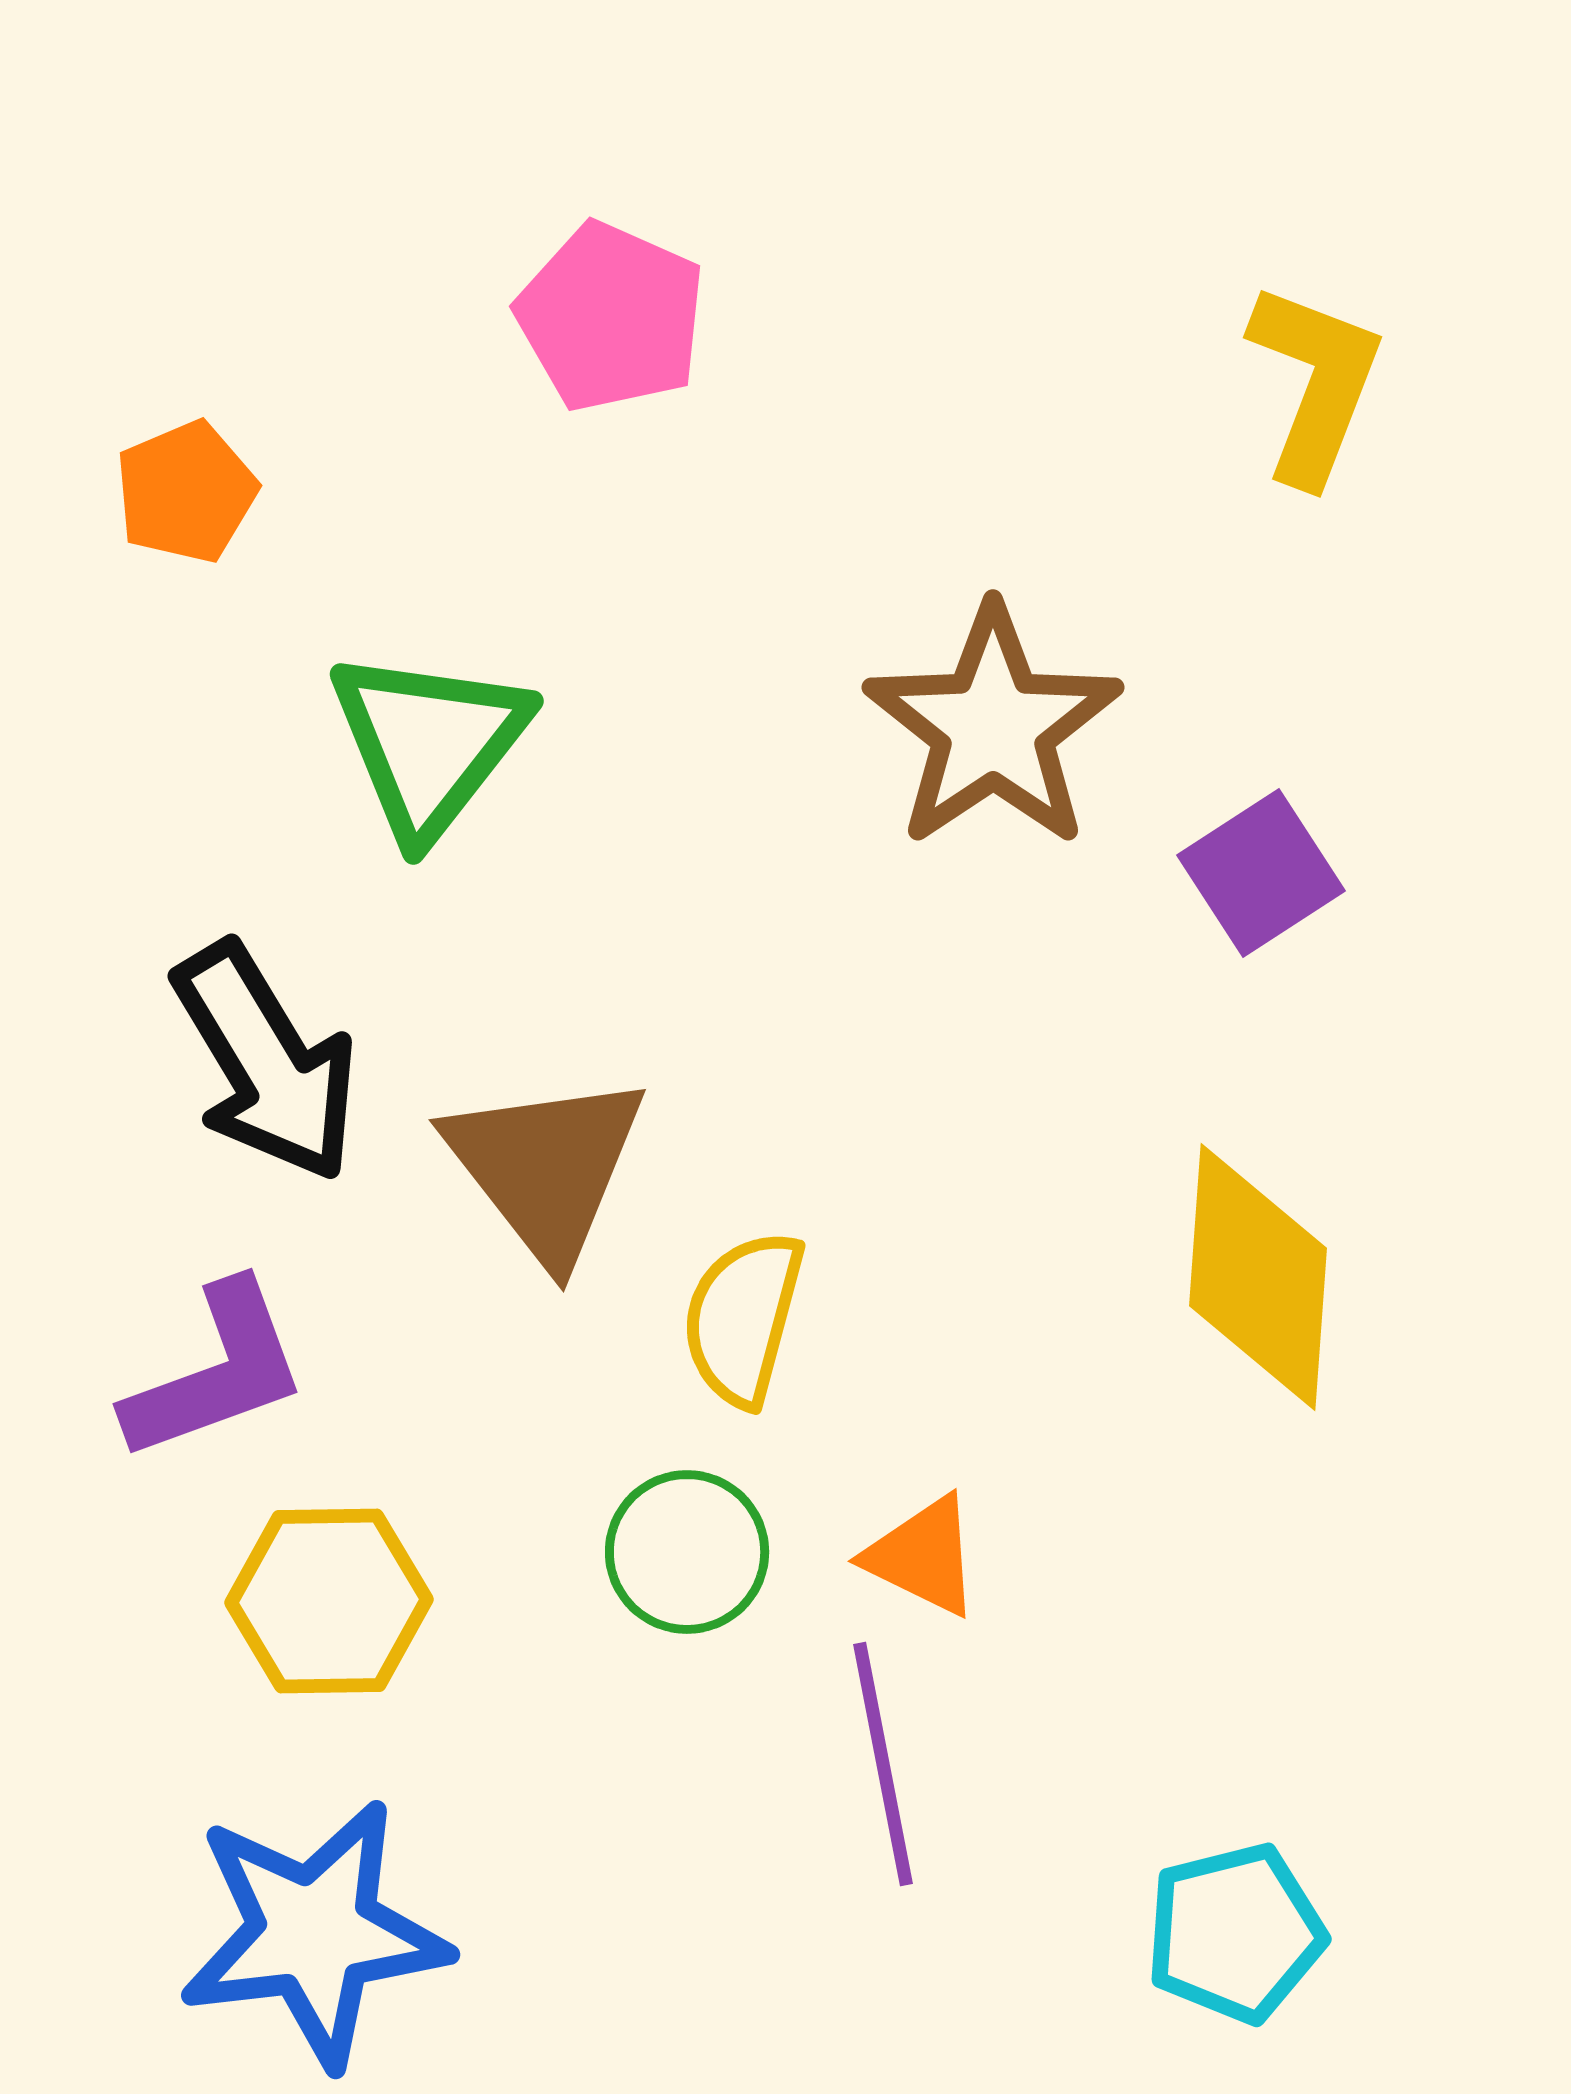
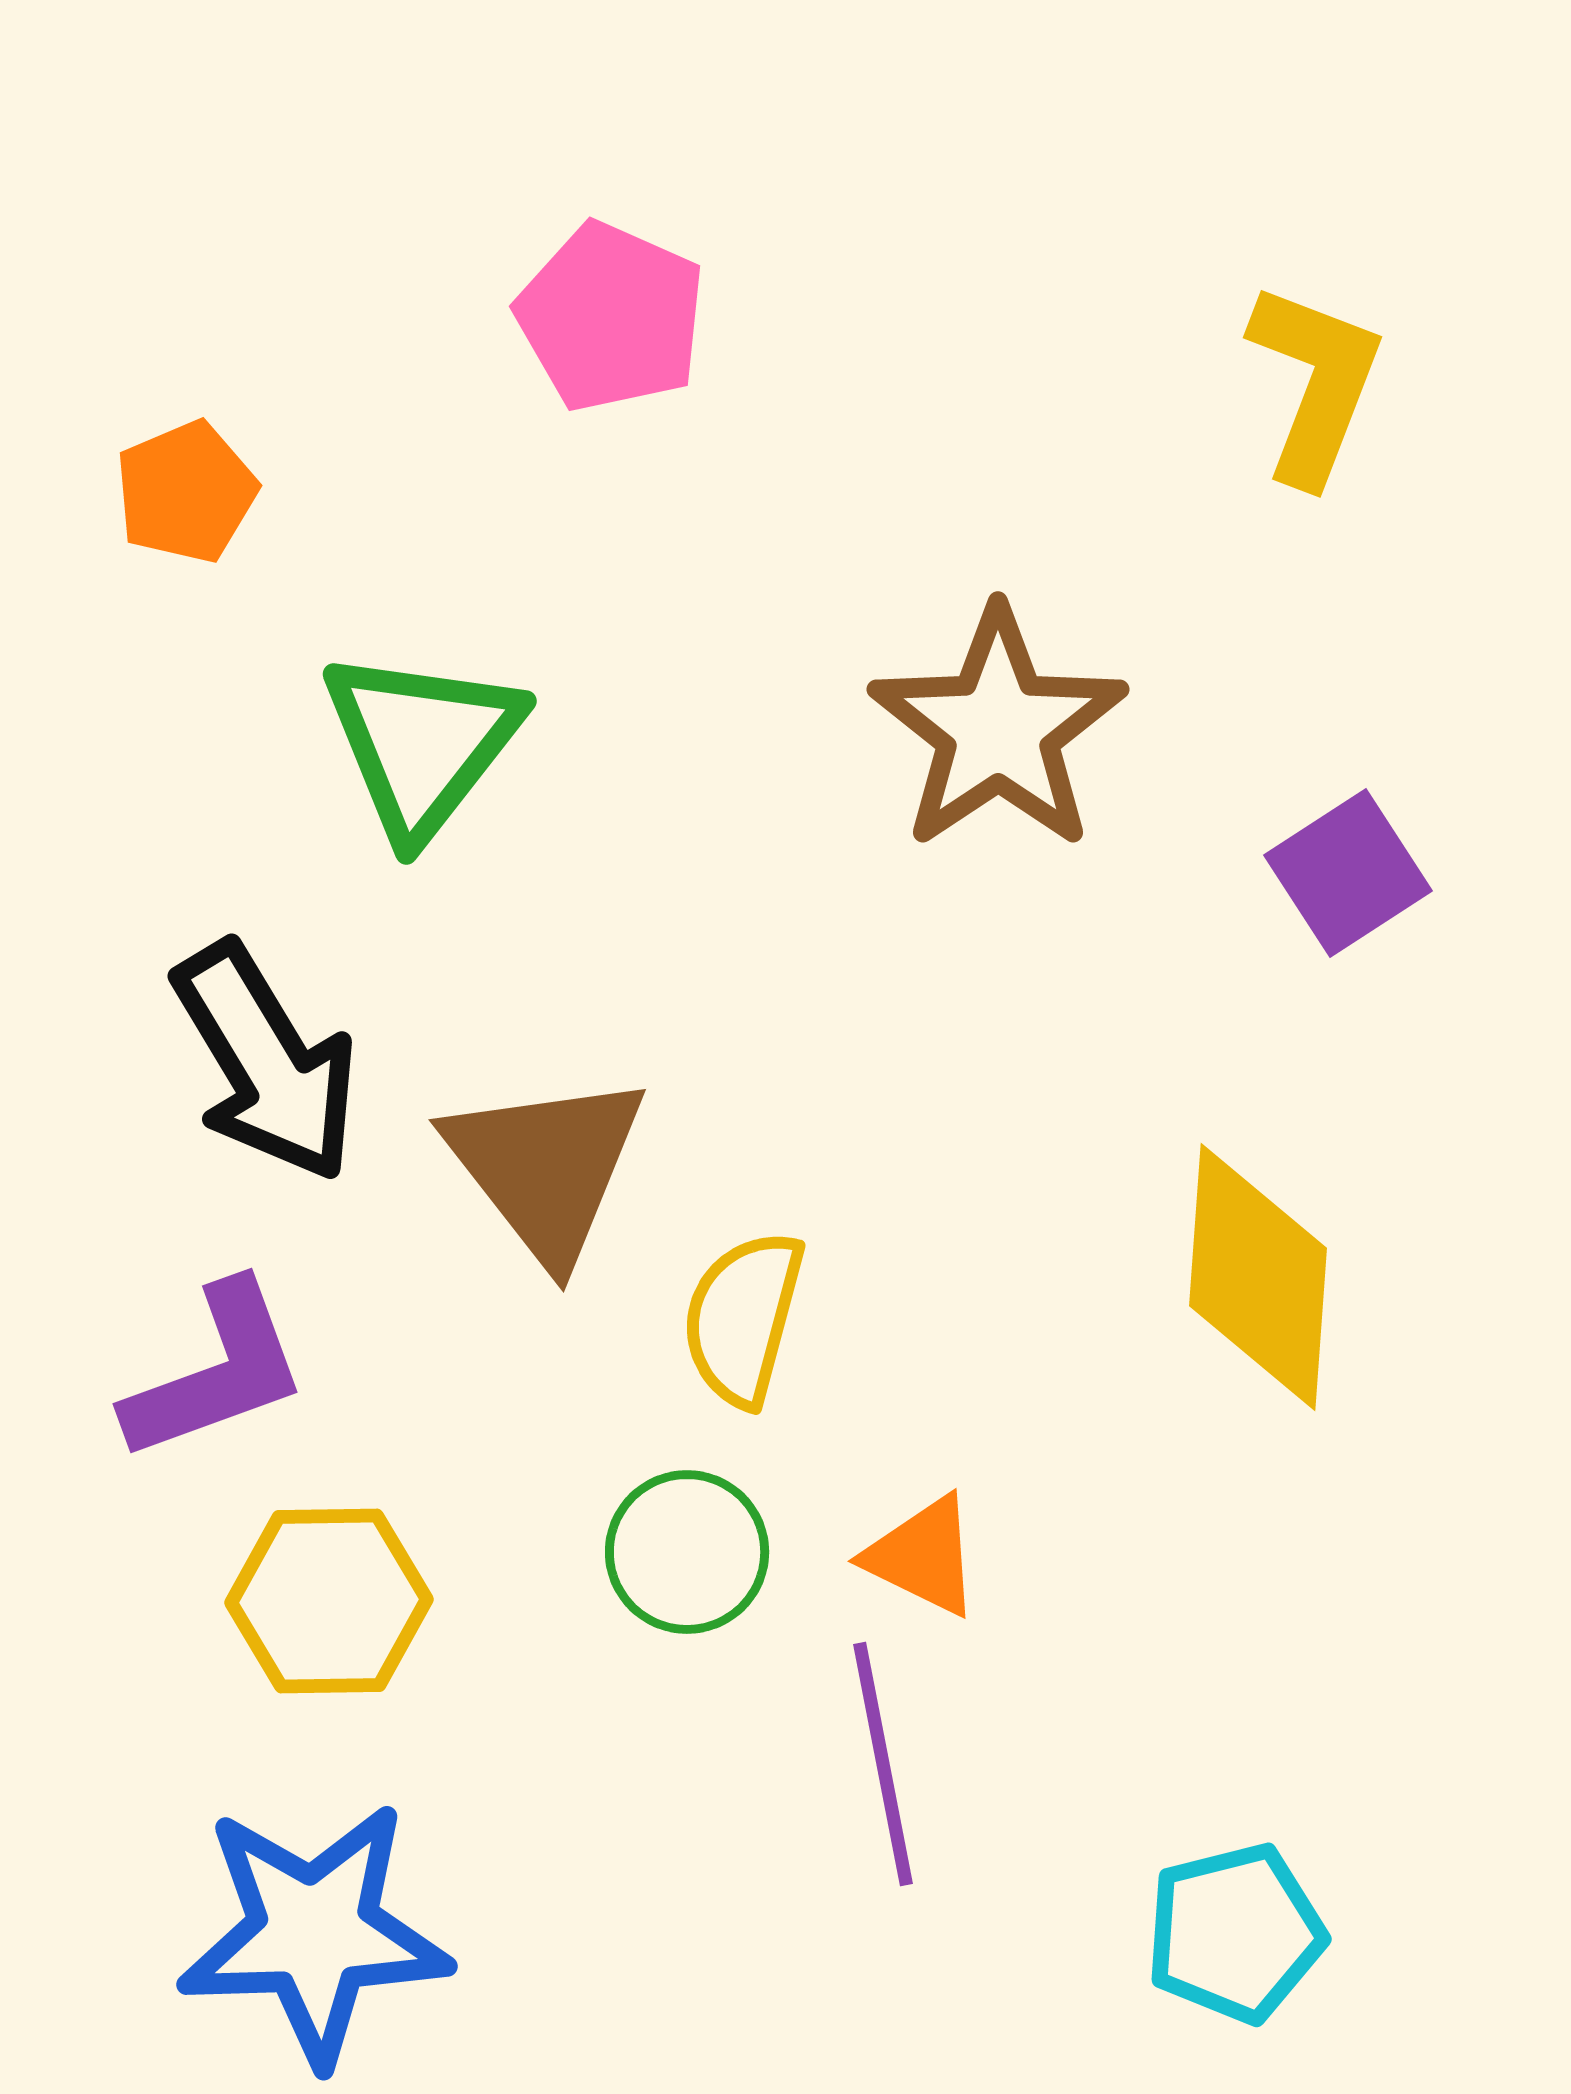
brown star: moved 5 px right, 2 px down
green triangle: moved 7 px left
purple square: moved 87 px right
blue star: rotated 5 degrees clockwise
